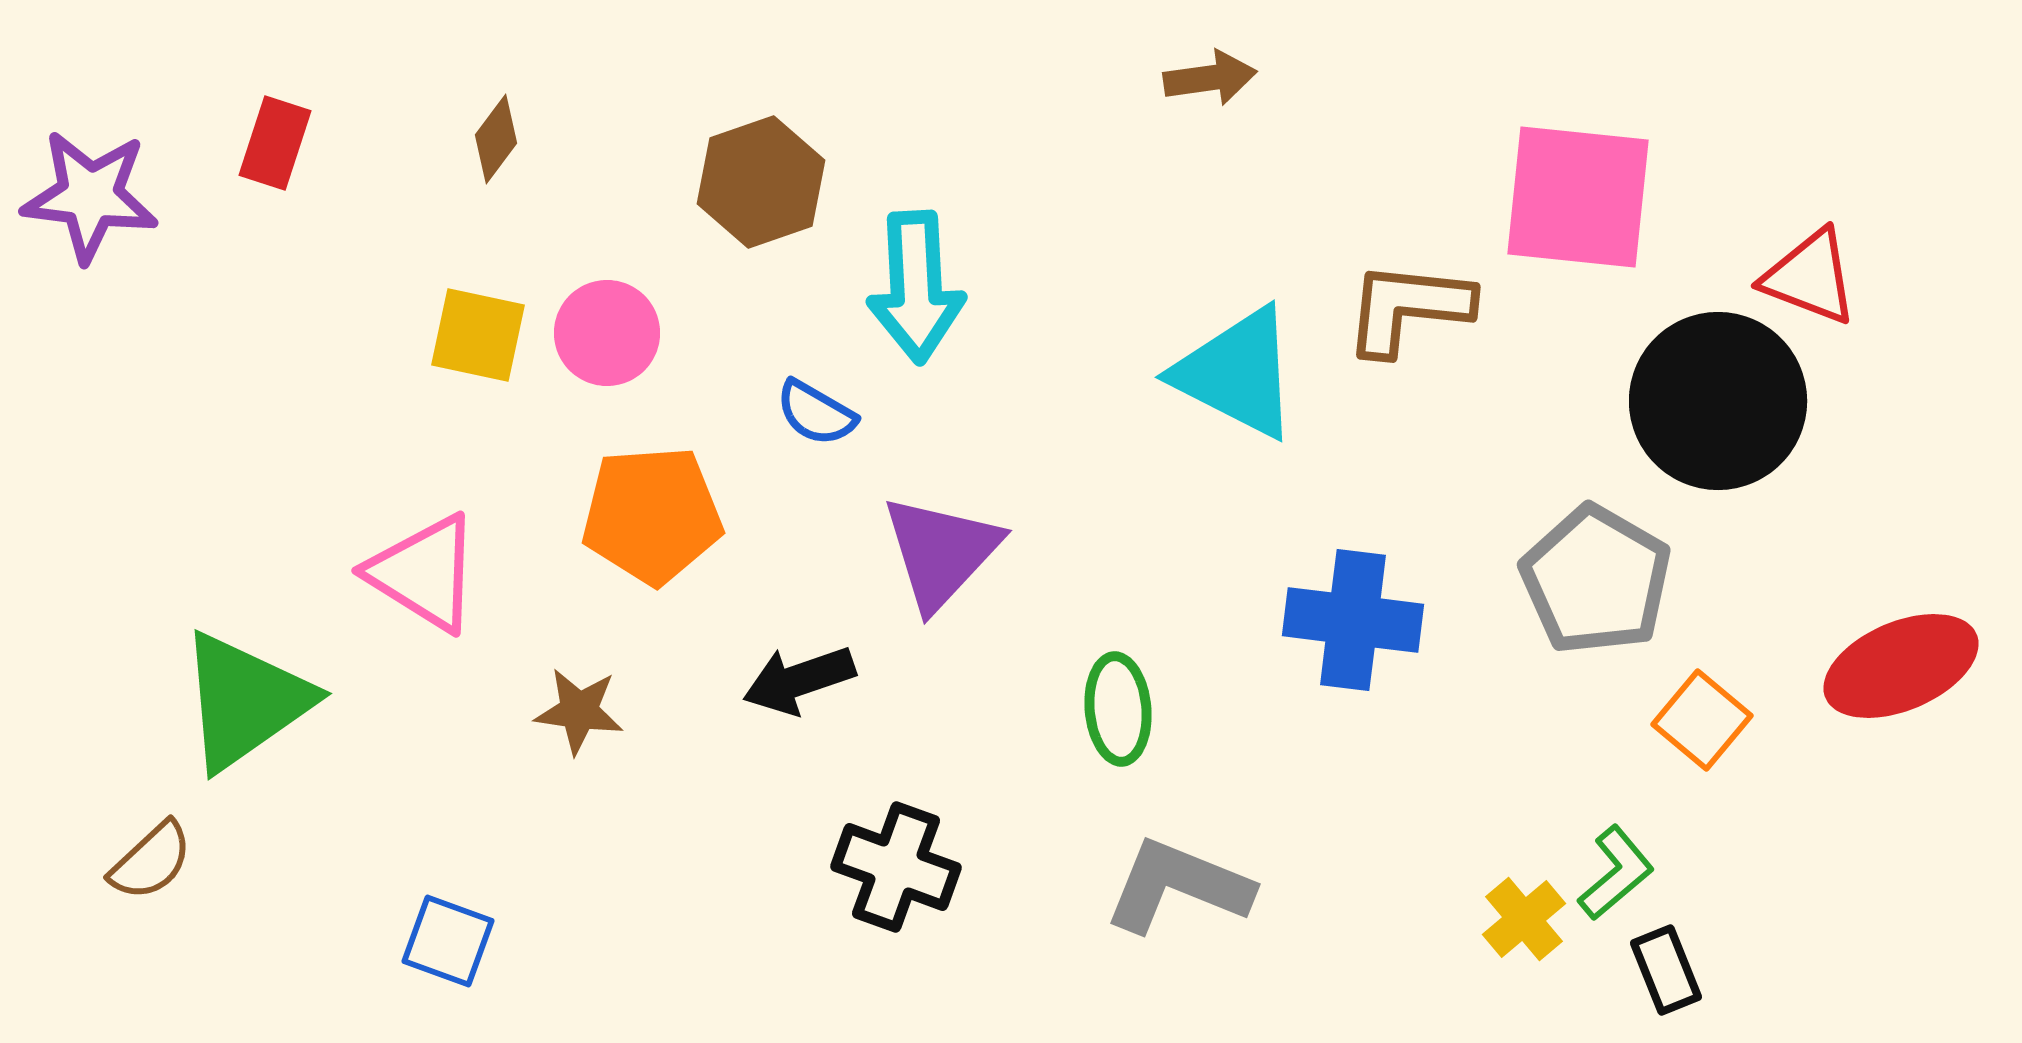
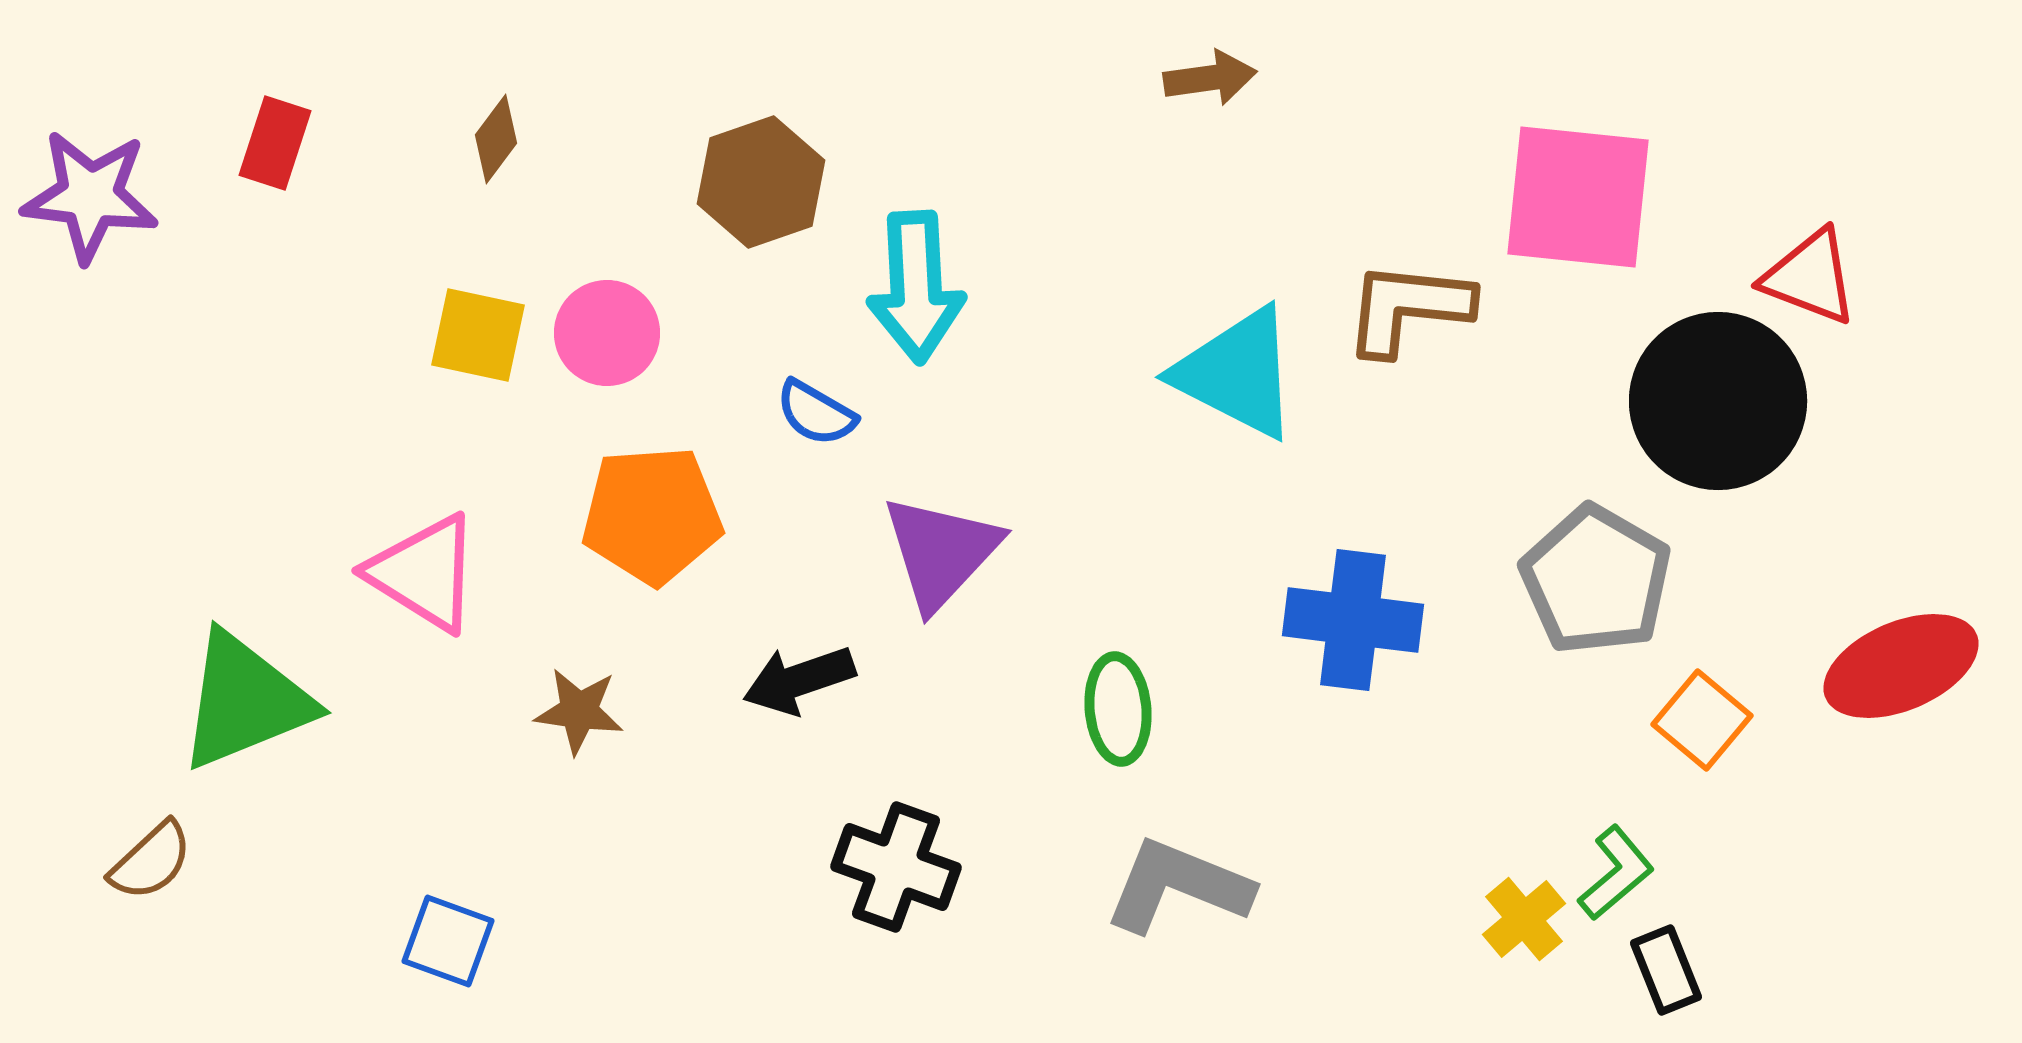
green triangle: rotated 13 degrees clockwise
